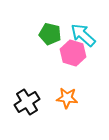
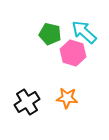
cyan arrow: moved 1 px right, 3 px up
